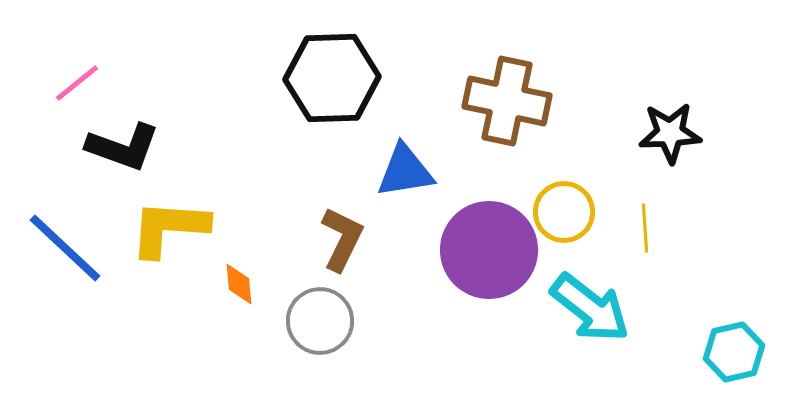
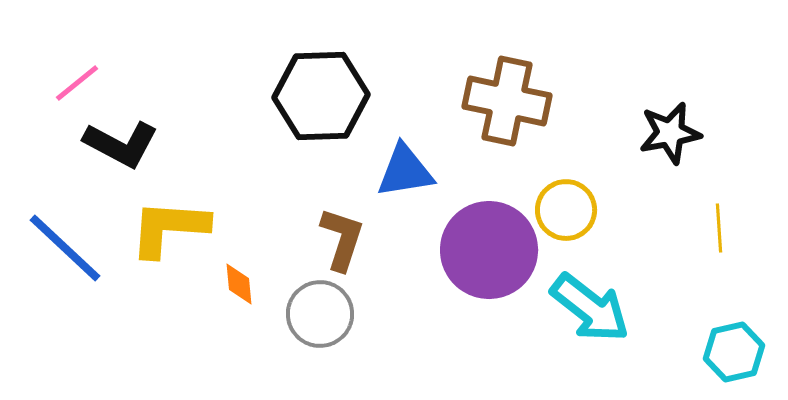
black hexagon: moved 11 px left, 18 px down
black star: rotated 8 degrees counterclockwise
black L-shape: moved 2 px left, 3 px up; rotated 8 degrees clockwise
yellow circle: moved 2 px right, 2 px up
yellow line: moved 74 px right
brown L-shape: rotated 8 degrees counterclockwise
gray circle: moved 7 px up
